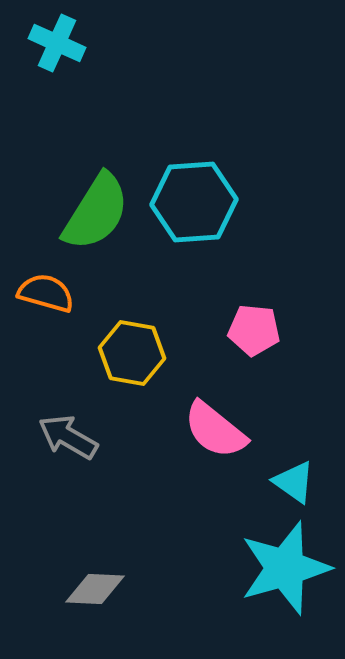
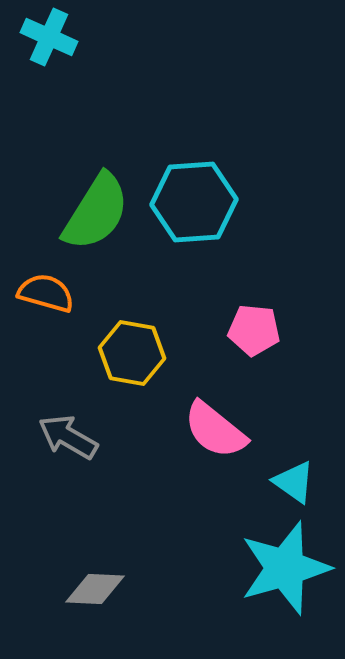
cyan cross: moved 8 px left, 6 px up
